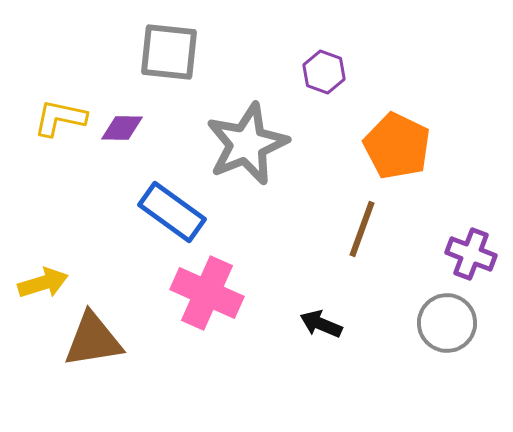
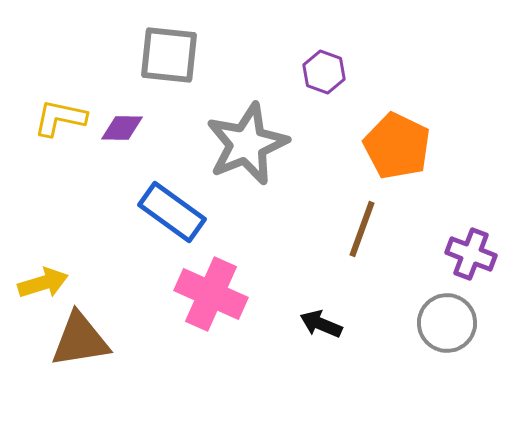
gray square: moved 3 px down
pink cross: moved 4 px right, 1 px down
brown triangle: moved 13 px left
